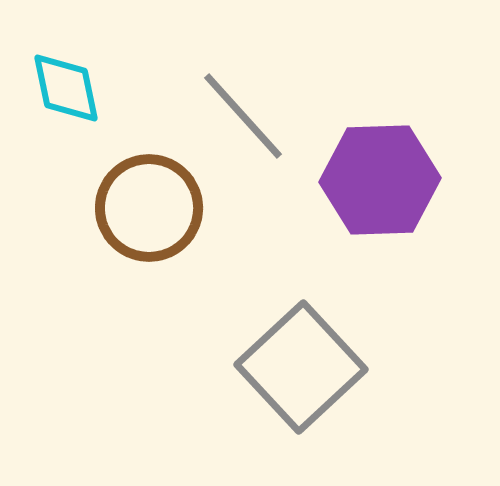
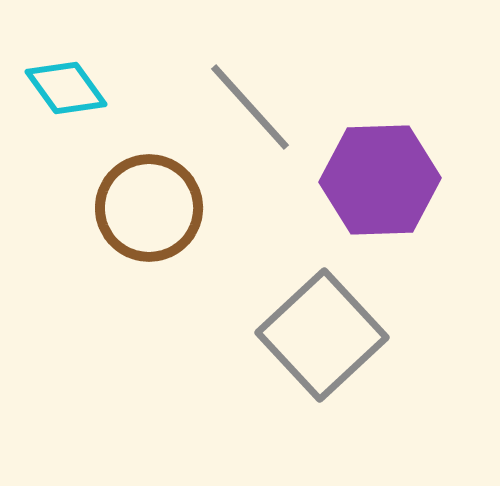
cyan diamond: rotated 24 degrees counterclockwise
gray line: moved 7 px right, 9 px up
gray square: moved 21 px right, 32 px up
